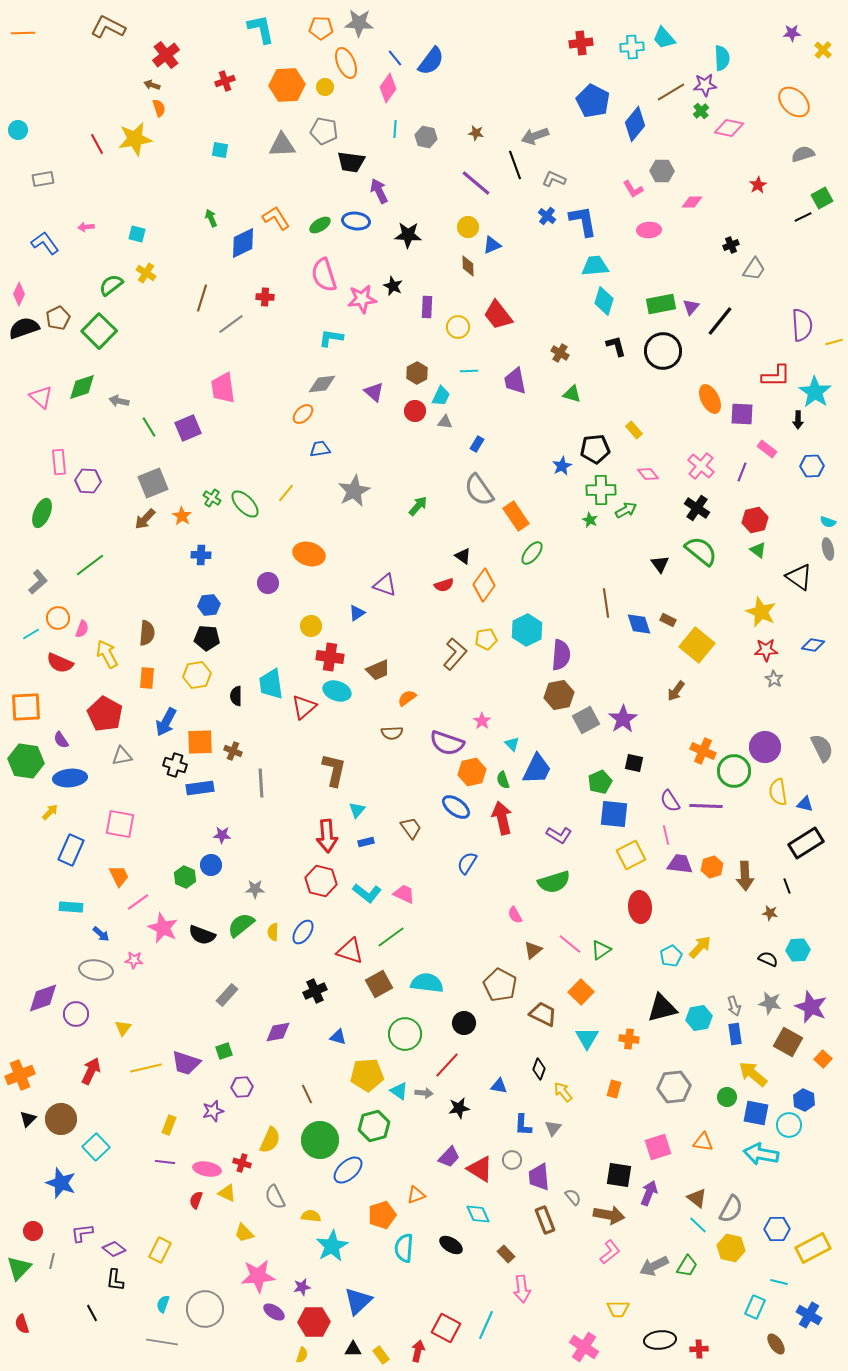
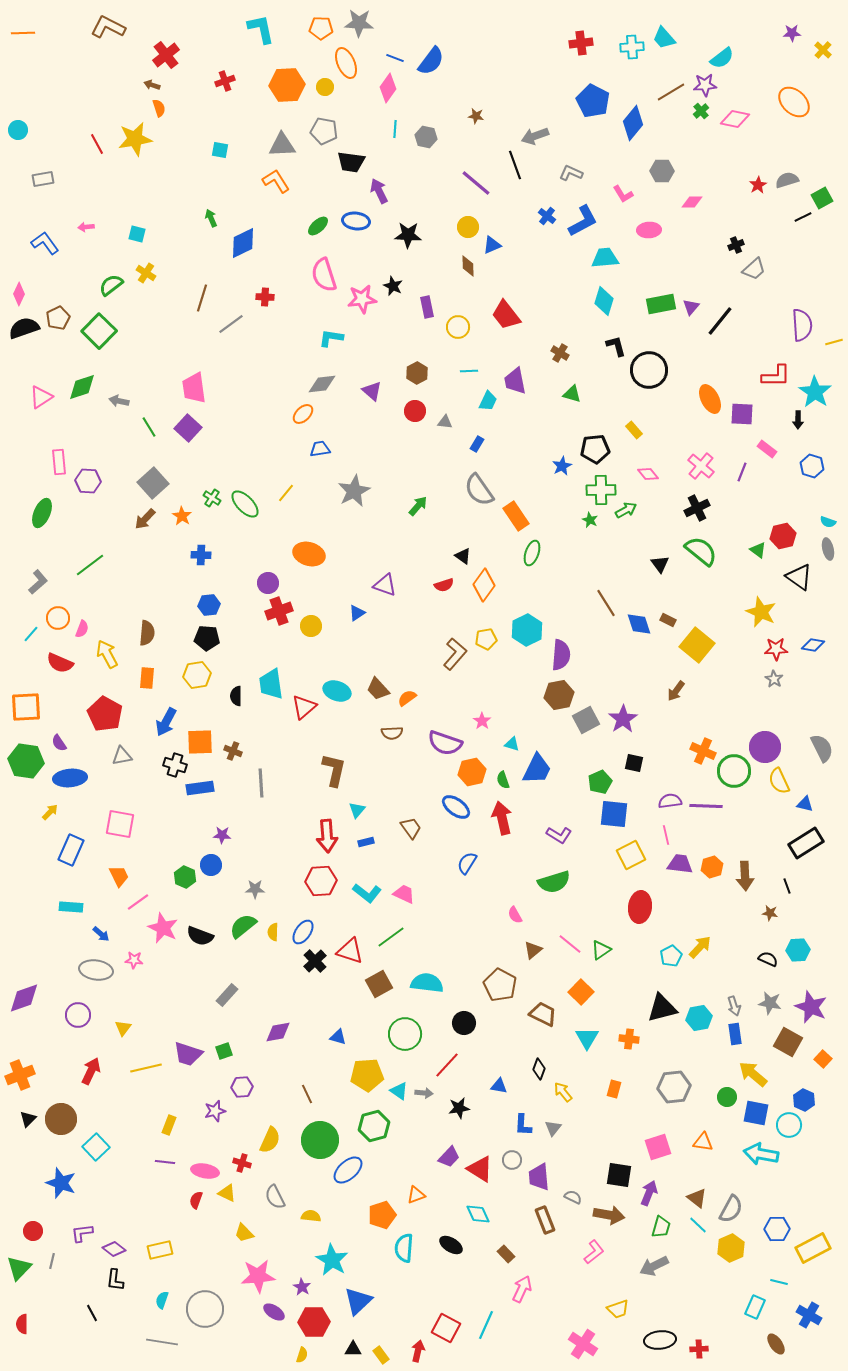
blue line at (395, 58): rotated 30 degrees counterclockwise
cyan semicircle at (722, 58): rotated 55 degrees clockwise
blue diamond at (635, 124): moved 2 px left, 1 px up
pink diamond at (729, 128): moved 6 px right, 9 px up
brown star at (476, 133): moved 17 px up
gray semicircle at (803, 154): moved 16 px left, 26 px down
gray L-shape at (554, 179): moved 17 px right, 6 px up
pink L-shape at (633, 189): moved 10 px left, 5 px down
orange L-shape at (276, 218): moved 37 px up
blue L-shape at (583, 221): rotated 72 degrees clockwise
green ellipse at (320, 225): moved 2 px left, 1 px down; rotated 10 degrees counterclockwise
black cross at (731, 245): moved 5 px right
cyan trapezoid at (595, 266): moved 10 px right, 8 px up
gray trapezoid at (754, 269): rotated 15 degrees clockwise
purple rectangle at (427, 307): rotated 15 degrees counterclockwise
red trapezoid at (498, 315): moved 8 px right
black circle at (663, 351): moved 14 px left, 19 px down
pink trapezoid at (223, 388): moved 29 px left
purple triangle at (374, 392): moved 2 px left, 1 px up
cyan trapezoid at (441, 396): moved 47 px right, 5 px down
pink triangle at (41, 397): rotated 45 degrees clockwise
purple square at (188, 428): rotated 24 degrees counterclockwise
blue hexagon at (812, 466): rotated 20 degrees clockwise
gray square at (153, 483): rotated 20 degrees counterclockwise
black cross at (697, 508): rotated 30 degrees clockwise
red hexagon at (755, 520): moved 28 px right, 16 px down
green ellipse at (532, 553): rotated 20 degrees counterclockwise
brown line at (606, 603): rotated 24 degrees counterclockwise
cyan line at (31, 634): rotated 18 degrees counterclockwise
red star at (766, 650): moved 10 px right, 1 px up
red cross at (330, 657): moved 51 px left, 46 px up; rotated 28 degrees counterclockwise
brown trapezoid at (378, 670): moved 19 px down; rotated 70 degrees clockwise
purple semicircle at (61, 740): moved 2 px left, 3 px down
purple semicircle at (447, 743): moved 2 px left
cyan triangle at (512, 744): rotated 28 degrees counterclockwise
yellow semicircle at (778, 792): moved 1 px right, 11 px up; rotated 16 degrees counterclockwise
purple semicircle at (670, 801): rotated 115 degrees clockwise
red hexagon at (321, 881): rotated 16 degrees counterclockwise
red ellipse at (640, 907): rotated 12 degrees clockwise
green semicircle at (241, 925): moved 2 px right, 1 px down
black semicircle at (202, 935): moved 2 px left, 1 px down
black cross at (315, 991): moved 30 px up; rotated 20 degrees counterclockwise
purple diamond at (43, 998): moved 19 px left
purple circle at (76, 1014): moved 2 px right, 1 px down
purple trapezoid at (186, 1063): moved 2 px right, 9 px up
purple star at (213, 1111): moved 2 px right
pink ellipse at (207, 1169): moved 2 px left, 2 px down
gray semicircle at (573, 1197): rotated 24 degrees counterclockwise
cyan star at (332, 1246): moved 14 px down; rotated 12 degrees counterclockwise
yellow hexagon at (731, 1248): rotated 24 degrees clockwise
yellow rectangle at (160, 1250): rotated 50 degrees clockwise
pink L-shape at (610, 1252): moved 16 px left
green trapezoid at (687, 1266): moved 26 px left, 39 px up; rotated 15 degrees counterclockwise
purple star at (302, 1287): rotated 30 degrees counterclockwise
pink arrow at (522, 1289): rotated 148 degrees counterclockwise
cyan semicircle at (163, 1304): moved 1 px left, 4 px up
yellow trapezoid at (618, 1309): rotated 20 degrees counterclockwise
red semicircle at (22, 1324): rotated 18 degrees clockwise
pink cross at (584, 1347): moved 1 px left, 3 px up
